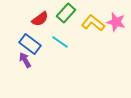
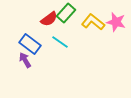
red semicircle: moved 9 px right
yellow L-shape: moved 1 px up
